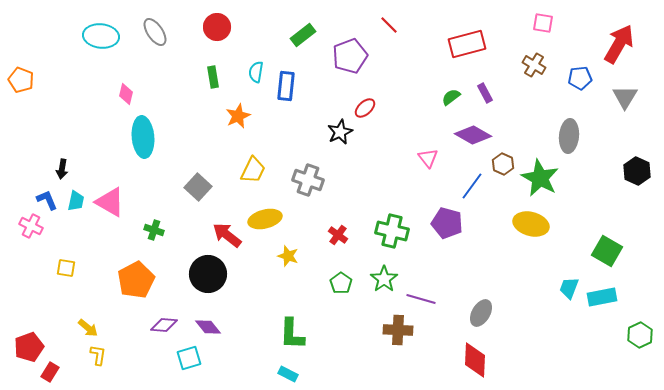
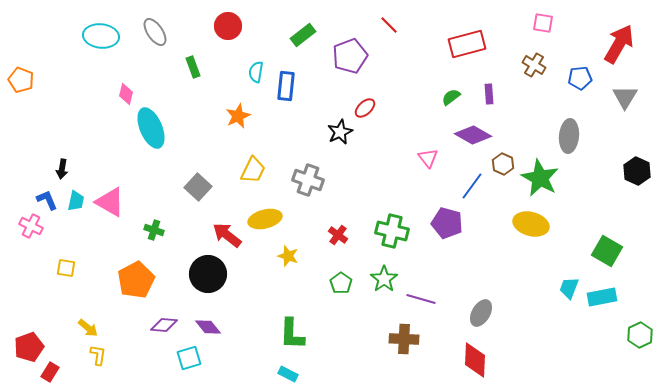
red circle at (217, 27): moved 11 px right, 1 px up
green rectangle at (213, 77): moved 20 px left, 10 px up; rotated 10 degrees counterclockwise
purple rectangle at (485, 93): moved 4 px right, 1 px down; rotated 24 degrees clockwise
cyan ellipse at (143, 137): moved 8 px right, 9 px up; rotated 18 degrees counterclockwise
brown cross at (398, 330): moved 6 px right, 9 px down
